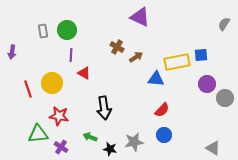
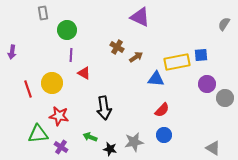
gray rectangle: moved 18 px up
